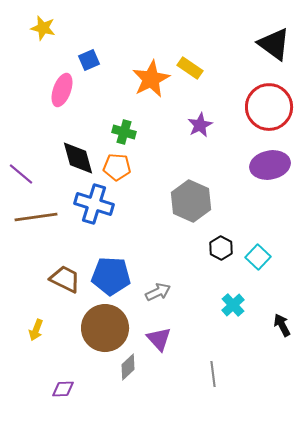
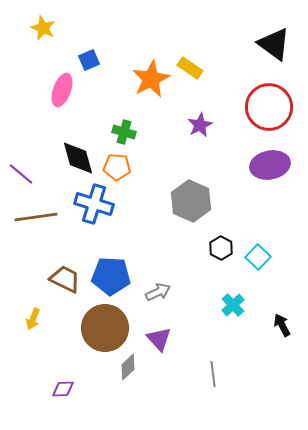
yellow star: rotated 10 degrees clockwise
yellow arrow: moved 3 px left, 11 px up
